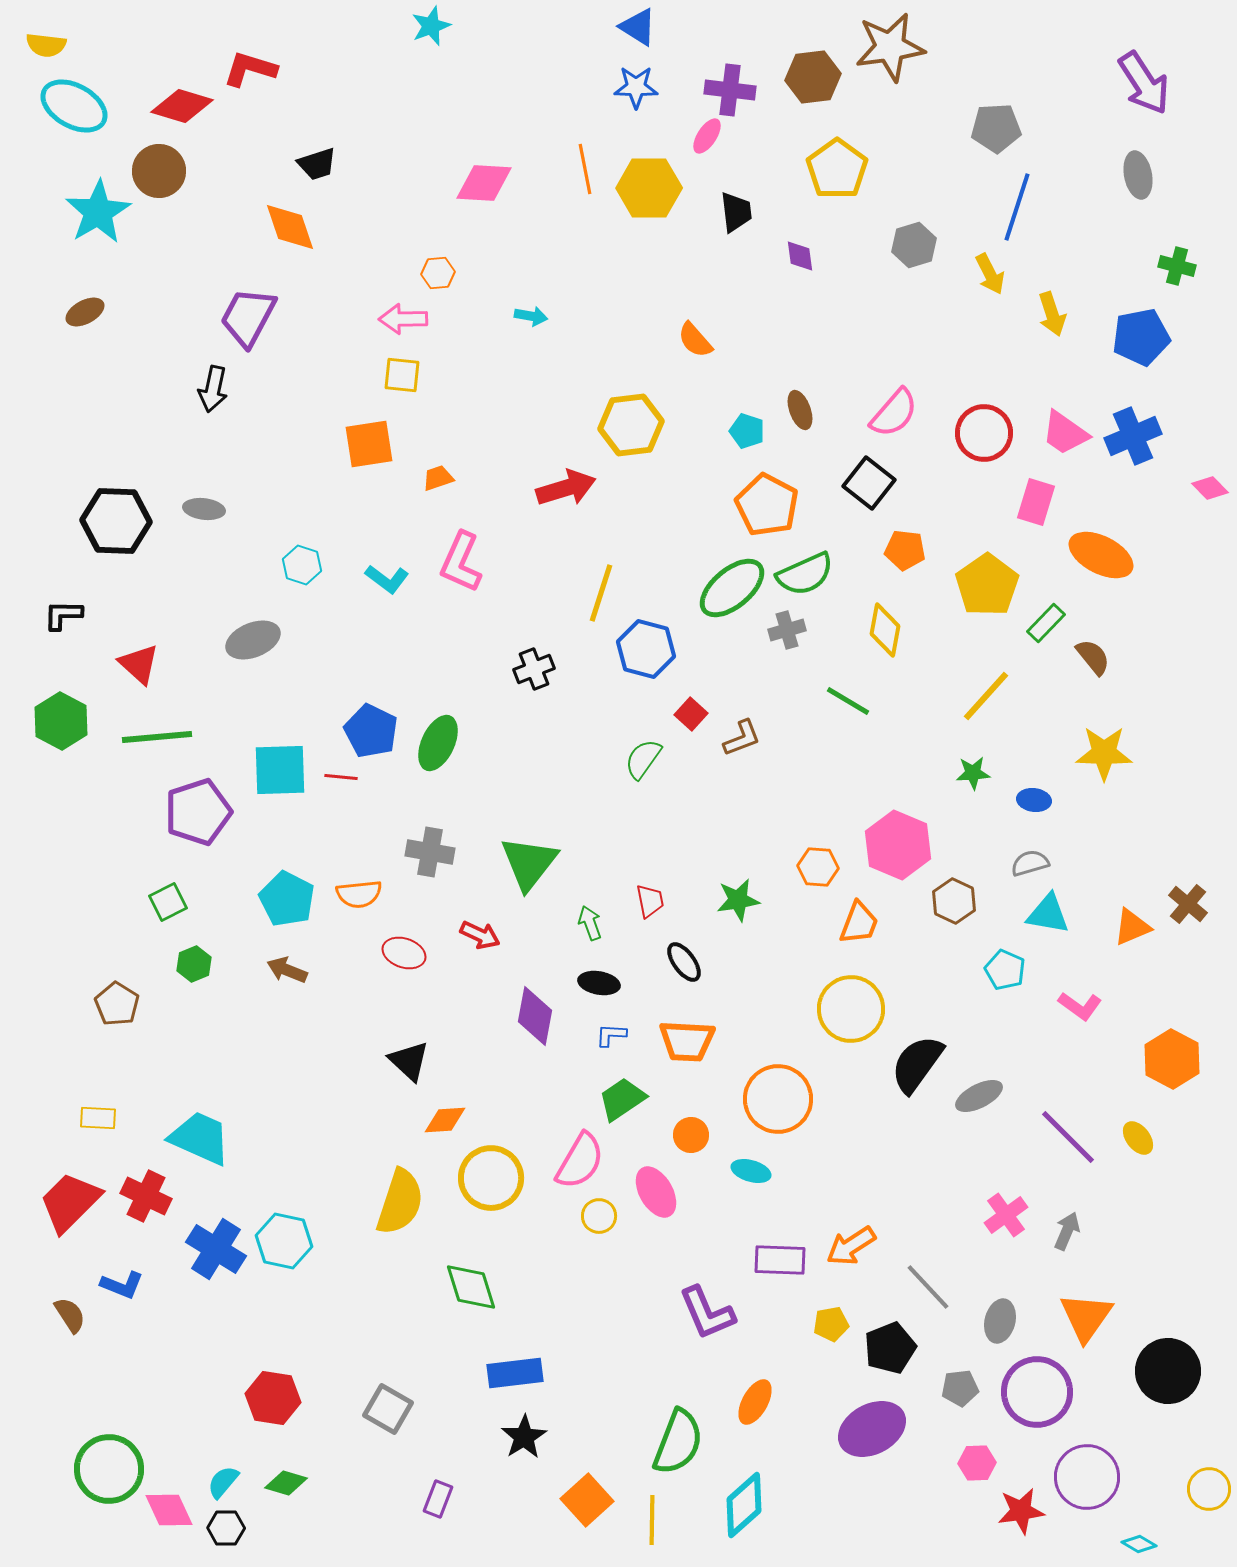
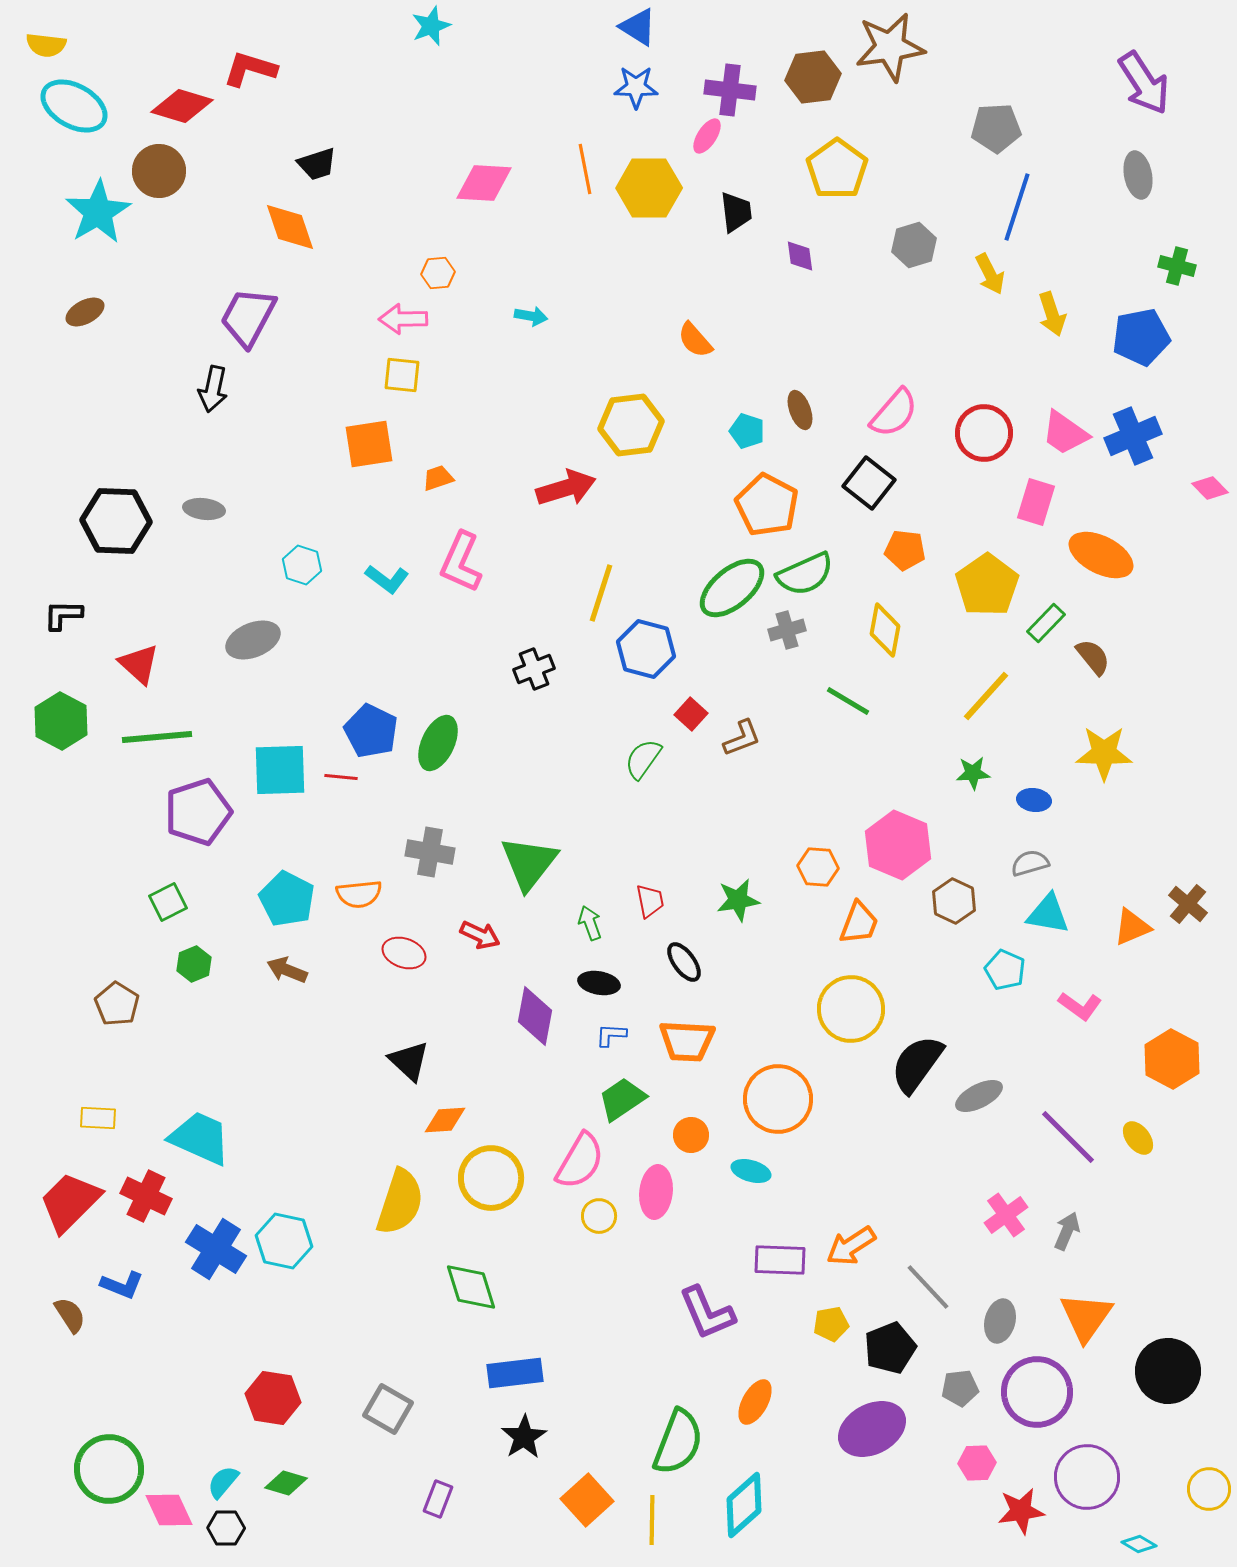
pink ellipse at (656, 1192): rotated 36 degrees clockwise
